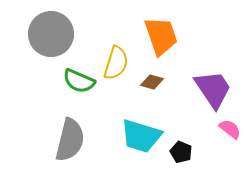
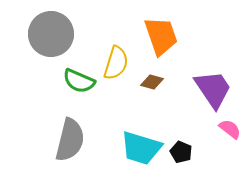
cyan trapezoid: moved 12 px down
